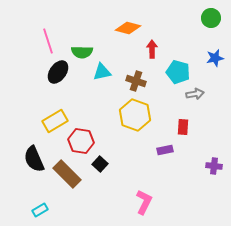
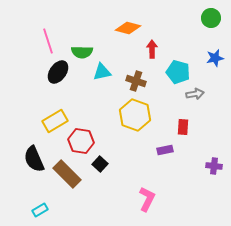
pink L-shape: moved 3 px right, 3 px up
